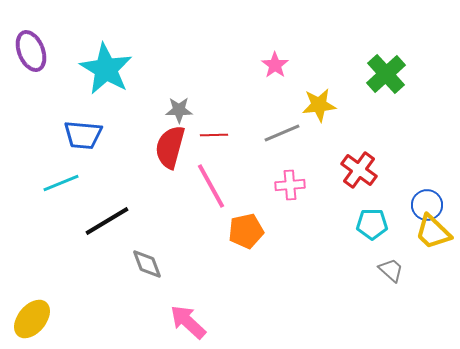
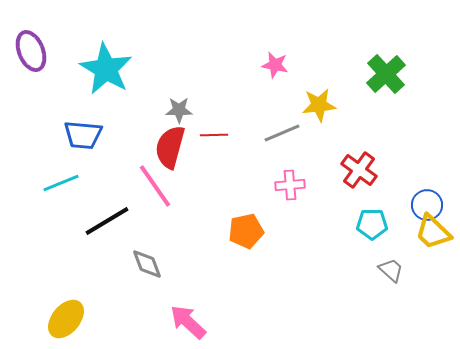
pink star: rotated 24 degrees counterclockwise
pink line: moved 56 px left; rotated 6 degrees counterclockwise
yellow ellipse: moved 34 px right
